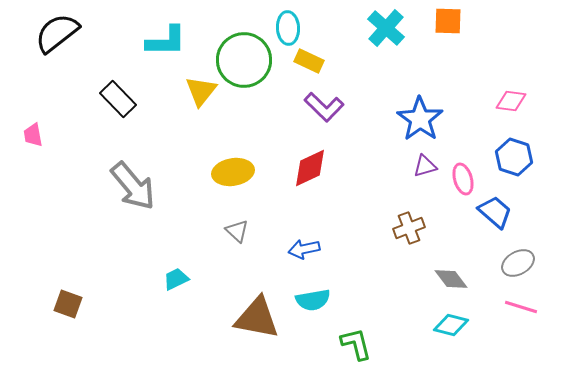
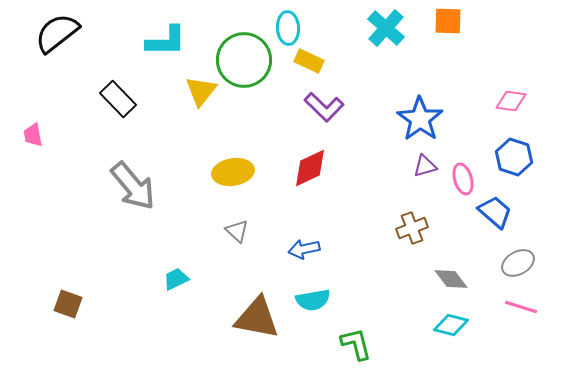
brown cross: moved 3 px right
